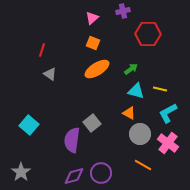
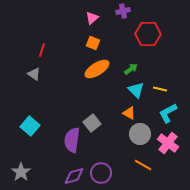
gray triangle: moved 16 px left
cyan triangle: moved 1 px up; rotated 30 degrees clockwise
cyan square: moved 1 px right, 1 px down
